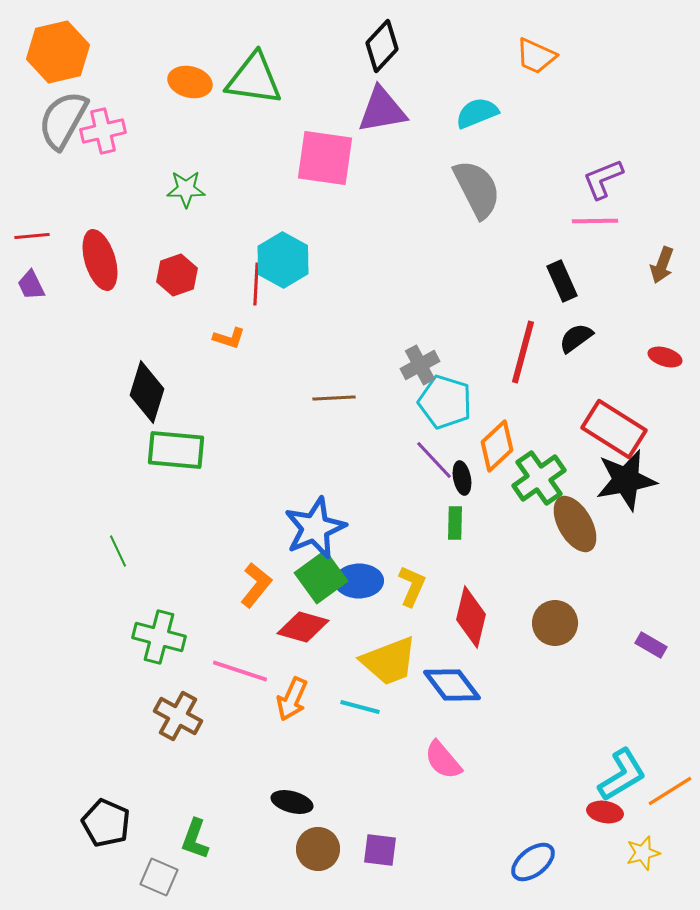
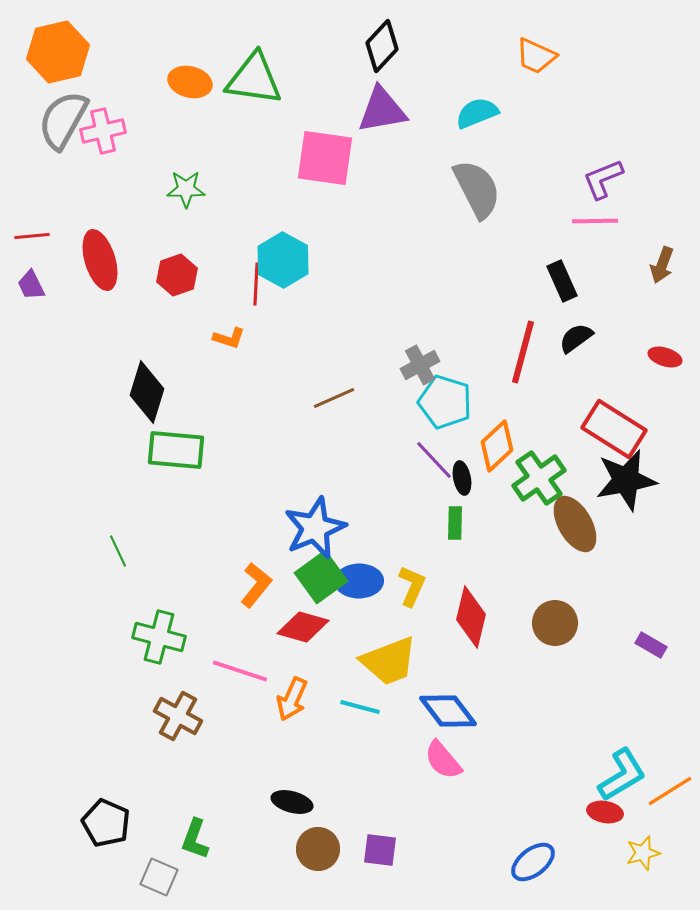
brown line at (334, 398): rotated 21 degrees counterclockwise
blue diamond at (452, 685): moved 4 px left, 26 px down
